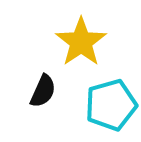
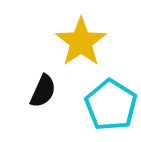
cyan pentagon: rotated 24 degrees counterclockwise
